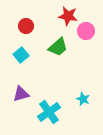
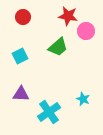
red circle: moved 3 px left, 9 px up
cyan square: moved 1 px left, 1 px down; rotated 14 degrees clockwise
purple triangle: rotated 18 degrees clockwise
